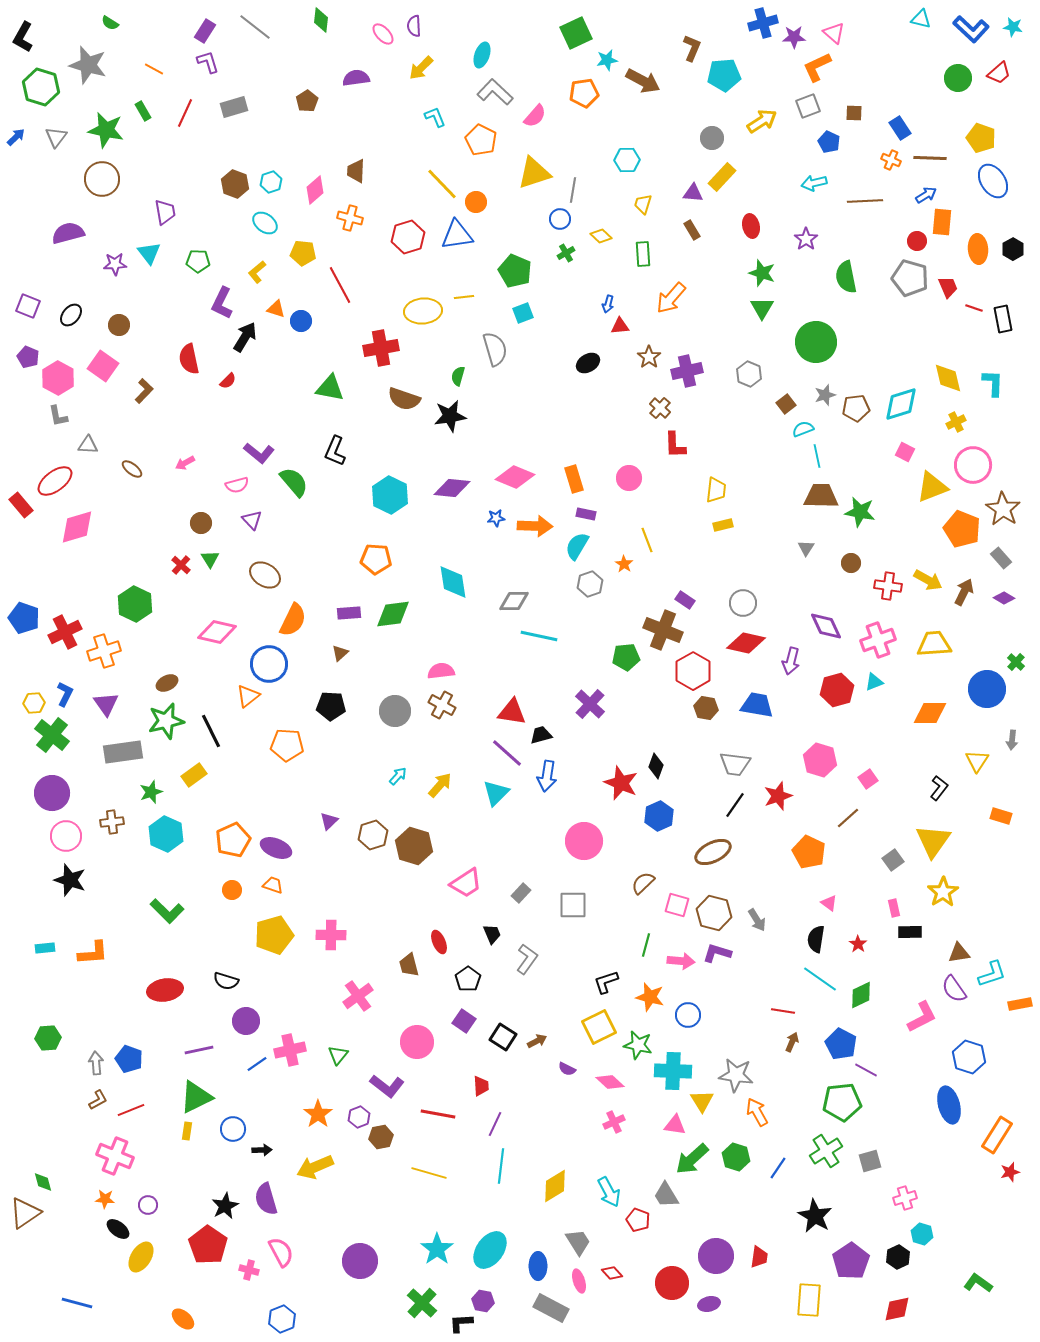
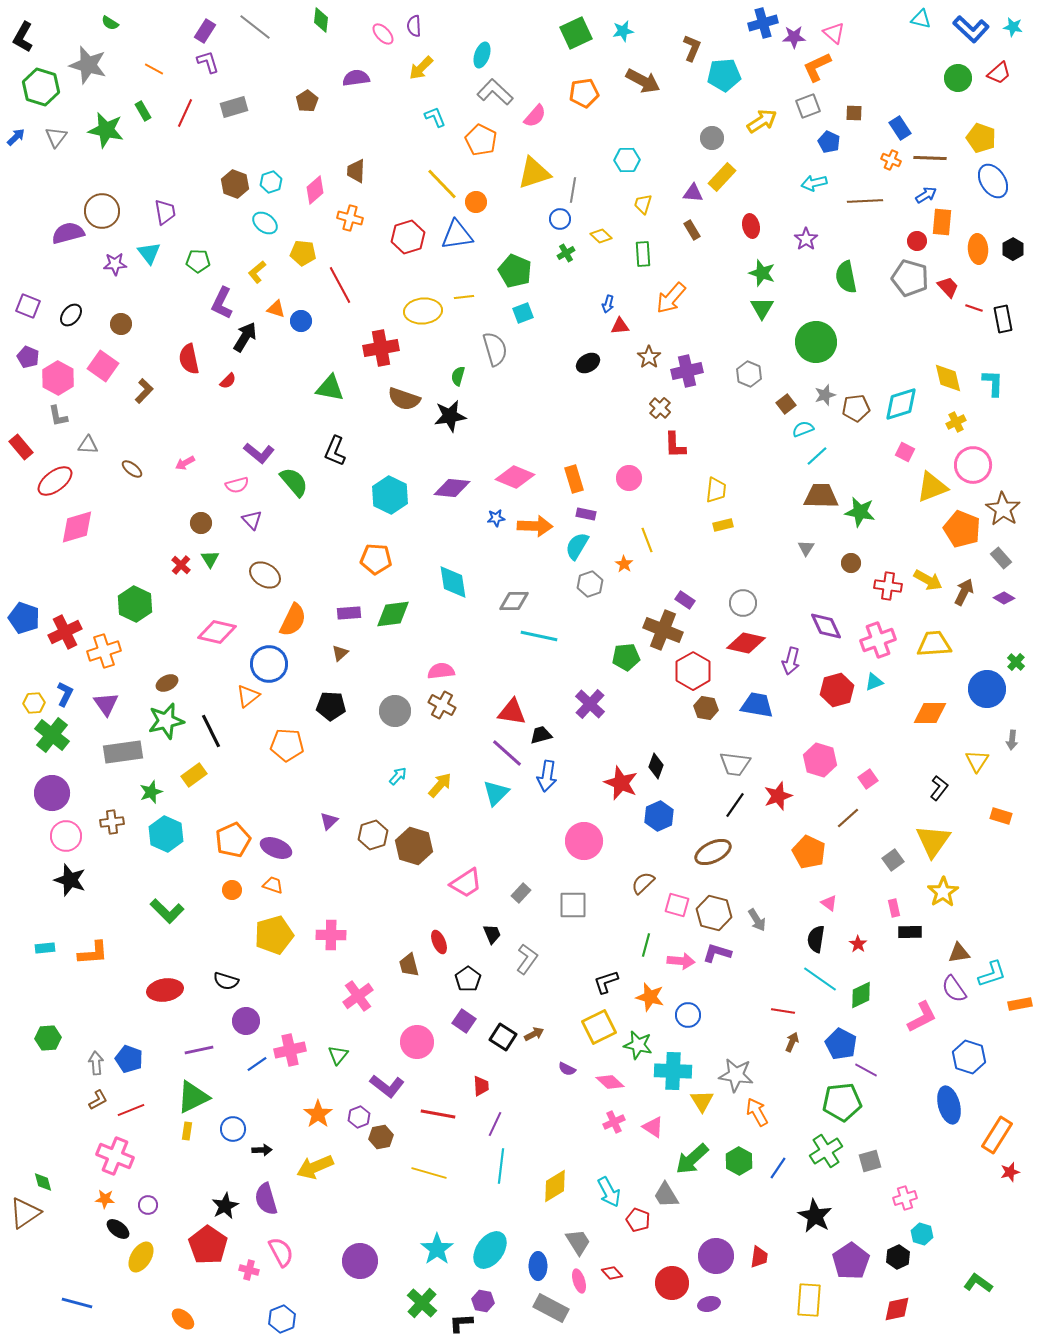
cyan star at (607, 60): moved 16 px right, 29 px up
brown circle at (102, 179): moved 32 px down
red trapezoid at (948, 287): rotated 20 degrees counterclockwise
brown circle at (119, 325): moved 2 px right, 1 px up
cyan line at (817, 456): rotated 60 degrees clockwise
red rectangle at (21, 505): moved 58 px up
brown arrow at (537, 1041): moved 3 px left, 7 px up
green triangle at (196, 1097): moved 3 px left
pink triangle at (675, 1125): moved 22 px left, 2 px down; rotated 25 degrees clockwise
green hexagon at (736, 1157): moved 3 px right, 4 px down; rotated 12 degrees clockwise
